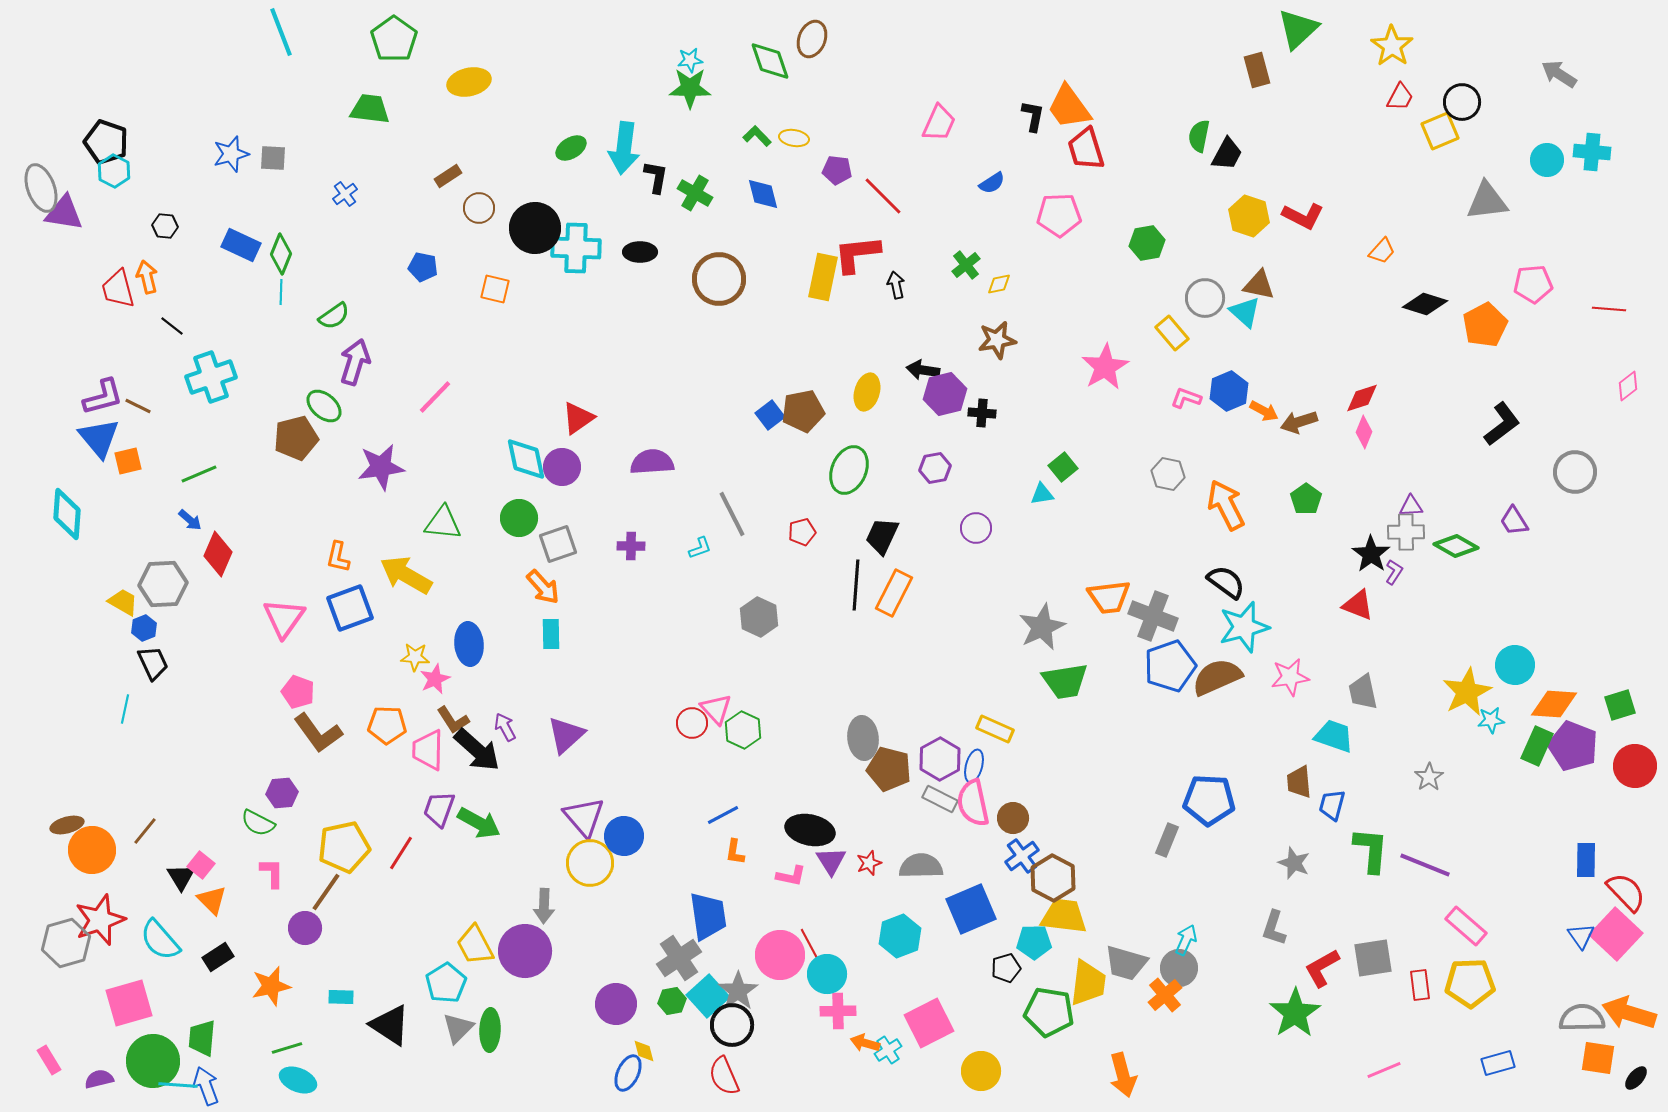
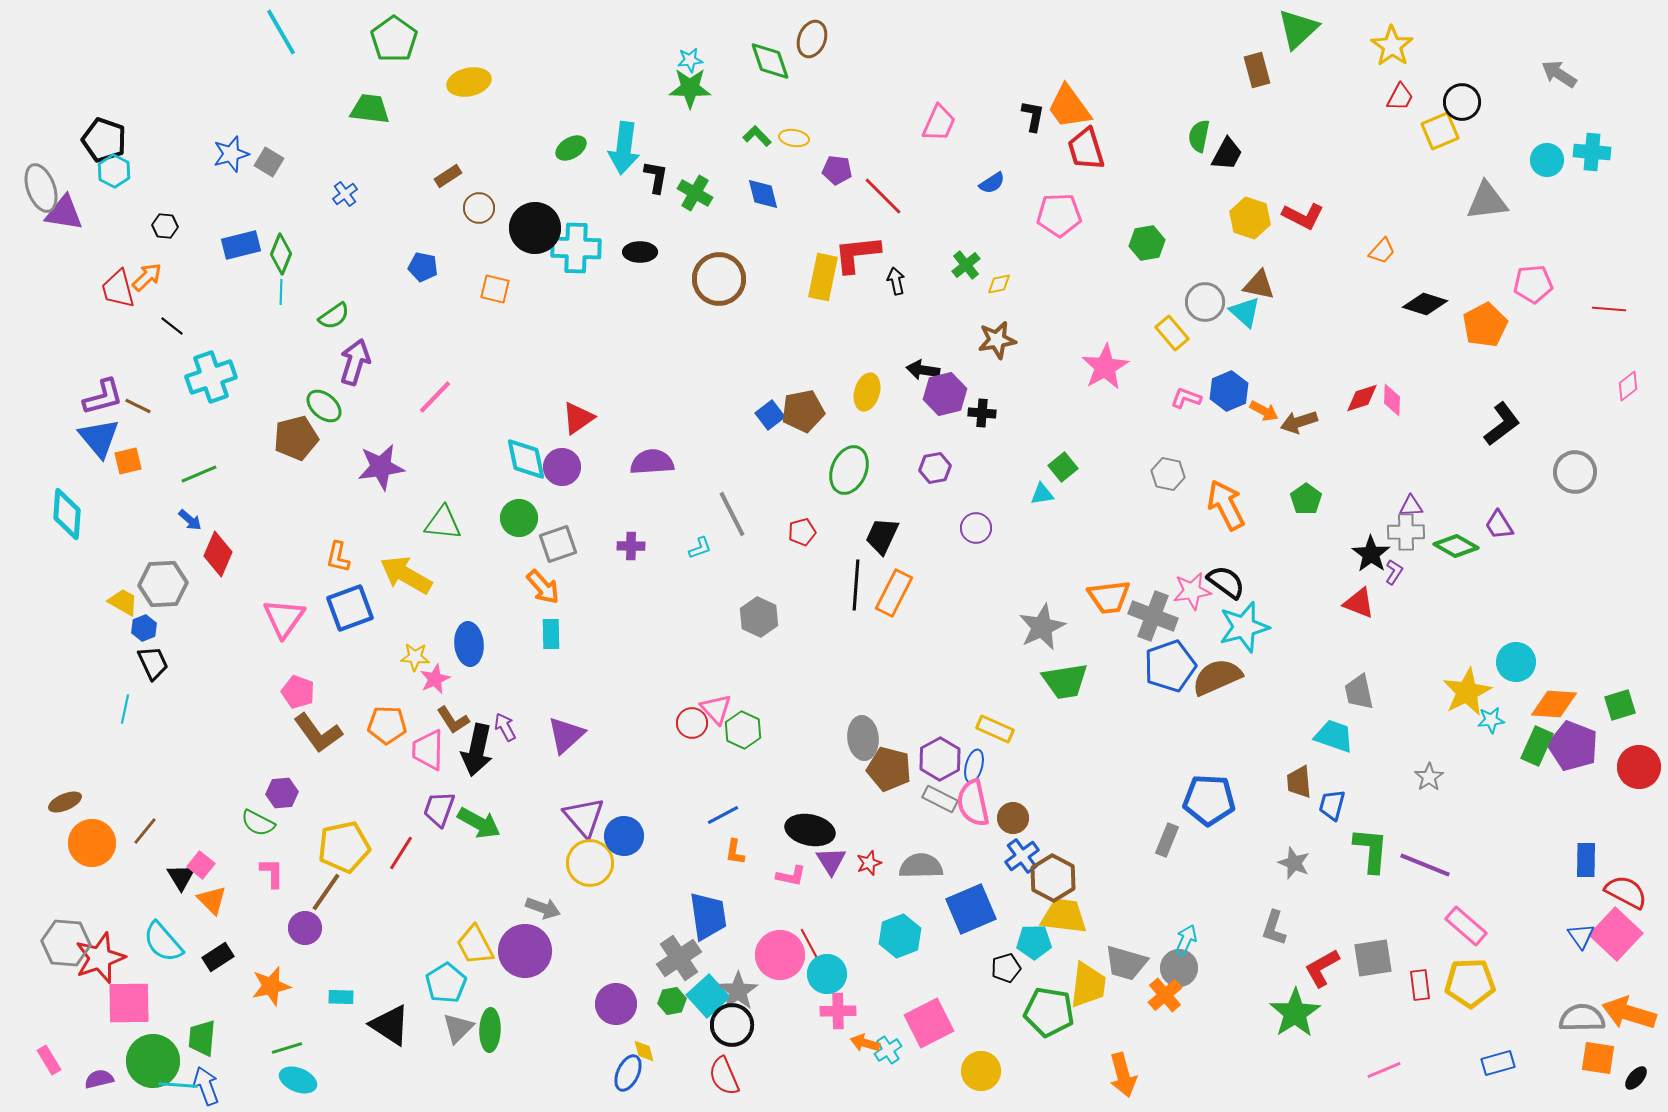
cyan line at (281, 32): rotated 9 degrees counterclockwise
black pentagon at (106, 142): moved 2 px left, 2 px up
gray square at (273, 158): moved 4 px left, 4 px down; rotated 28 degrees clockwise
yellow hexagon at (1249, 216): moved 1 px right, 2 px down
blue rectangle at (241, 245): rotated 39 degrees counterclockwise
orange arrow at (147, 277): rotated 60 degrees clockwise
black arrow at (896, 285): moved 4 px up
gray circle at (1205, 298): moved 4 px down
pink diamond at (1364, 432): moved 28 px right, 32 px up; rotated 20 degrees counterclockwise
purple trapezoid at (1514, 521): moved 15 px left, 4 px down
red triangle at (1358, 605): moved 1 px right, 2 px up
cyan circle at (1515, 665): moved 1 px right, 3 px up
pink star at (1290, 677): moved 98 px left, 86 px up
gray trapezoid at (1363, 692): moved 4 px left
black arrow at (477, 750): rotated 60 degrees clockwise
red circle at (1635, 766): moved 4 px right, 1 px down
brown ellipse at (67, 825): moved 2 px left, 23 px up; rotated 8 degrees counterclockwise
orange circle at (92, 850): moved 7 px up
red semicircle at (1626, 892): rotated 18 degrees counterclockwise
gray arrow at (544, 906): moved 1 px left, 2 px down; rotated 72 degrees counterclockwise
red star at (100, 920): moved 38 px down
cyan semicircle at (160, 940): moved 3 px right, 2 px down
gray hexagon at (66, 943): rotated 21 degrees clockwise
yellow trapezoid at (1088, 983): moved 2 px down
pink square at (129, 1003): rotated 15 degrees clockwise
